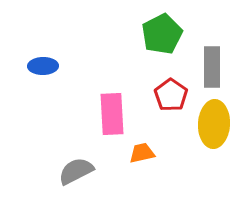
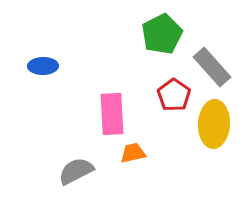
gray rectangle: rotated 42 degrees counterclockwise
red pentagon: moved 3 px right
orange trapezoid: moved 9 px left
